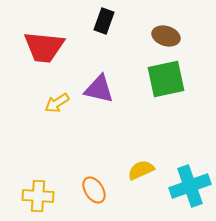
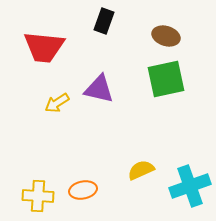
orange ellipse: moved 11 px left; rotated 68 degrees counterclockwise
